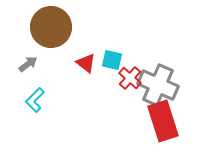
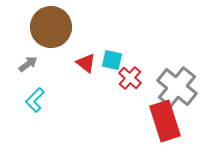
gray cross: moved 19 px right, 2 px down; rotated 15 degrees clockwise
red rectangle: moved 2 px right
